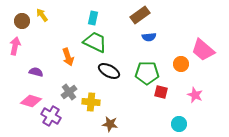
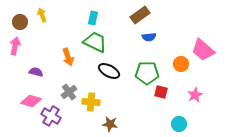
yellow arrow: rotated 16 degrees clockwise
brown circle: moved 2 px left, 1 px down
pink star: rotated 21 degrees clockwise
